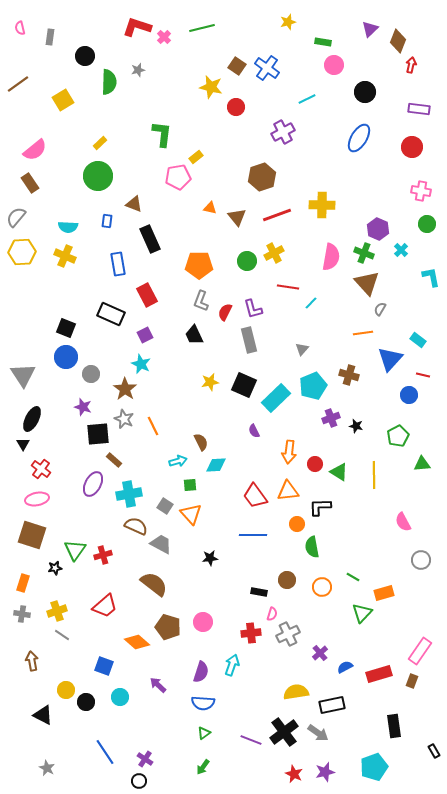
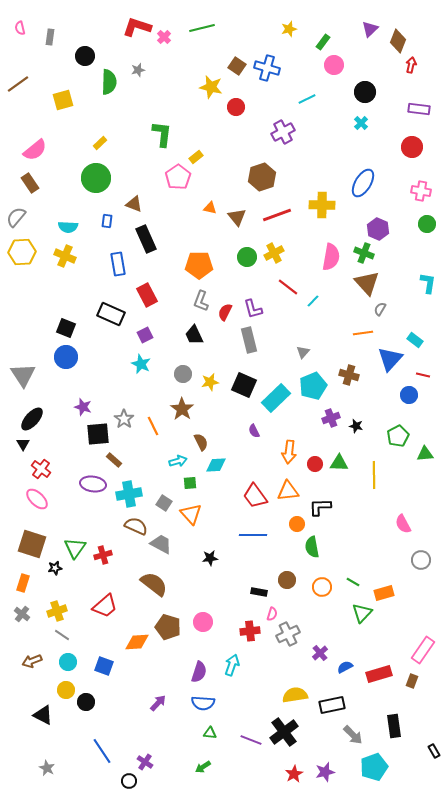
yellow star at (288, 22): moved 1 px right, 7 px down
green rectangle at (323, 42): rotated 63 degrees counterclockwise
blue cross at (267, 68): rotated 20 degrees counterclockwise
yellow square at (63, 100): rotated 15 degrees clockwise
blue ellipse at (359, 138): moved 4 px right, 45 px down
green circle at (98, 176): moved 2 px left, 2 px down
pink pentagon at (178, 177): rotated 25 degrees counterclockwise
black rectangle at (150, 239): moved 4 px left
cyan cross at (401, 250): moved 40 px left, 127 px up
green circle at (247, 261): moved 4 px up
cyan L-shape at (431, 277): moved 3 px left, 6 px down; rotated 20 degrees clockwise
red line at (288, 287): rotated 30 degrees clockwise
cyan line at (311, 303): moved 2 px right, 2 px up
cyan rectangle at (418, 340): moved 3 px left
gray triangle at (302, 349): moved 1 px right, 3 px down
gray circle at (91, 374): moved 92 px right
brown star at (125, 389): moved 57 px right, 20 px down
black ellipse at (32, 419): rotated 15 degrees clockwise
gray star at (124, 419): rotated 12 degrees clockwise
green triangle at (422, 464): moved 3 px right, 10 px up
green triangle at (339, 472): moved 9 px up; rotated 30 degrees counterclockwise
purple ellipse at (93, 484): rotated 70 degrees clockwise
green square at (190, 485): moved 2 px up
pink ellipse at (37, 499): rotated 55 degrees clockwise
gray square at (165, 506): moved 1 px left, 3 px up
pink semicircle at (403, 522): moved 2 px down
brown square at (32, 535): moved 9 px down
green triangle at (75, 550): moved 2 px up
green line at (353, 577): moved 5 px down
gray cross at (22, 614): rotated 28 degrees clockwise
red cross at (251, 633): moved 1 px left, 2 px up
orange diamond at (137, 642): rotated 45 degrees counterclockwise
pink rectangle at (420, 651): moved 3 px right, 1 px up
brown arrow at (32, 661): rotated 102 degrees counterclockwise
purple semicircle at (201, 672): moved 2 px left
purple arrow at (158, 685): moved 18 px down; rotated 90 degrees clockwise
yellow semicircle at (296, 692): moved 1 px left, 3 px down
cyan circle at (120, 697): moved 52 px left, 35 px up
green triangle at (204, 733): moved 6 px right; rotated 40 degrees clockwise
gray arrow at (318, 733): moved 35 px right, 2 px down; rotated 10 degrees clockwise
blue line at (105, 752): moved 3 px left, 1 px up
purple cross at (145, 759): moved 3 px down
green arrow at (203, 767): rotated 21 degrees clockwise
red star at (294, 774): rotated 18 degrees clockwise
black circle at (139, 781): moved 10 px left
